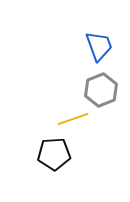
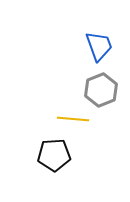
yellow line: rotated 24 degrees clockwise
black pentagon: moved 1 px down
